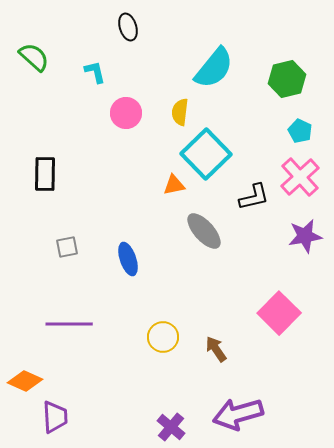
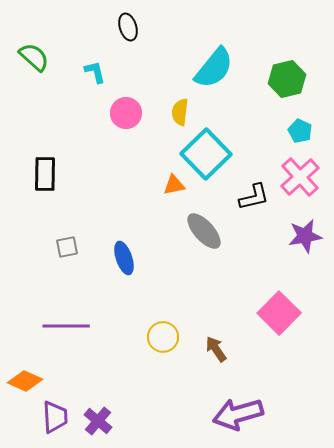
blue ellipse: moved 4 px left, 1 px up
purple line: moved 3 px left, 2 px down
purple cross: moved 73 px left, 6 px up
